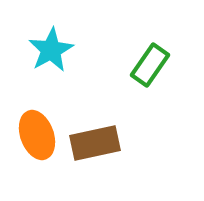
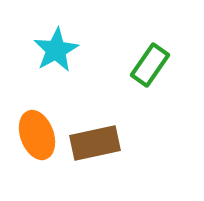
cyan star: moved 5 px right
